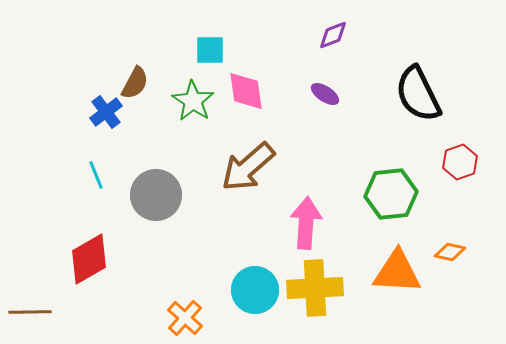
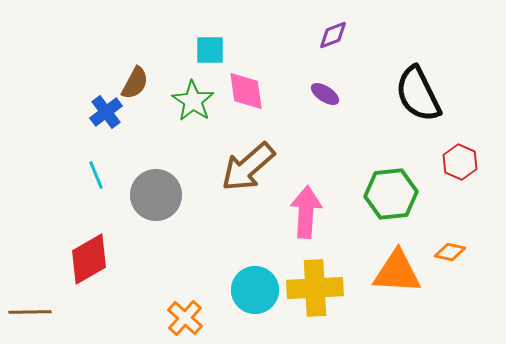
red hexagon: rotated 16 degrees counterclockwise
pink arrow: moved 11 px up
